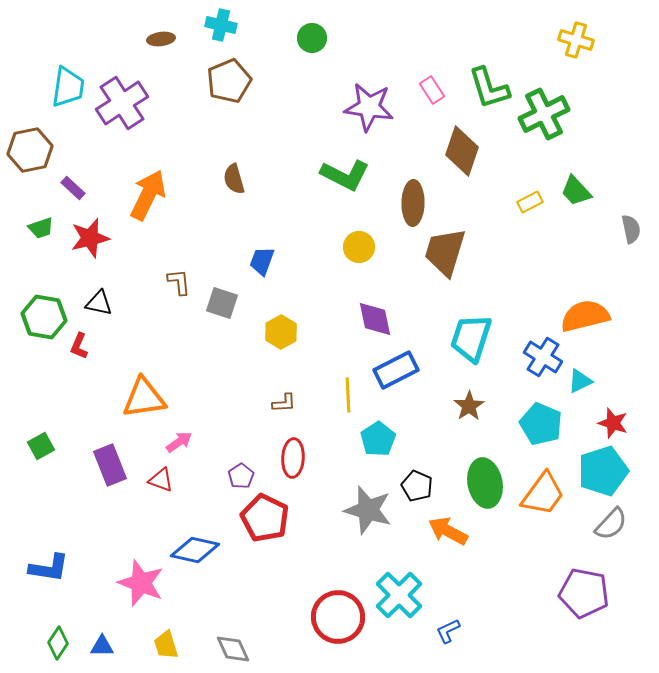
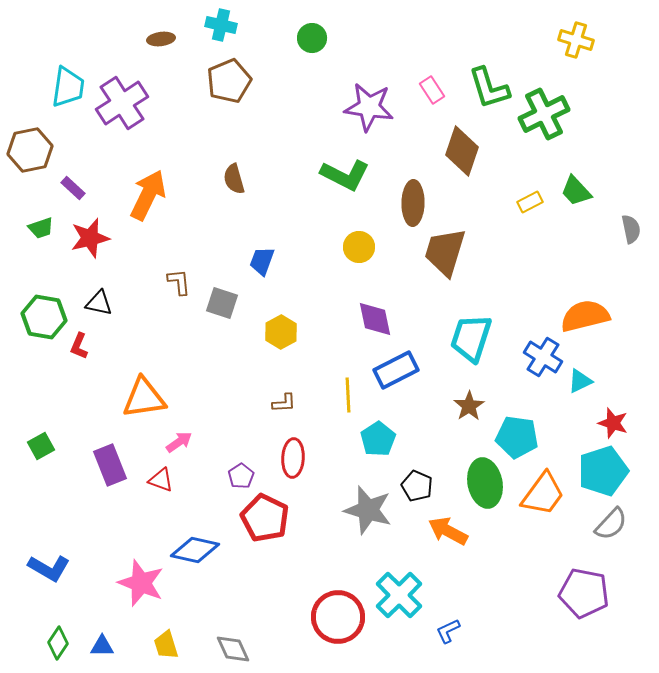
cyan pentagon at (541, 424): moved 24 px left, 13 px down; rotated 15 degrees counterclockwise
blue L-shape at (49, 568): rotated 21 degrees clockwise
